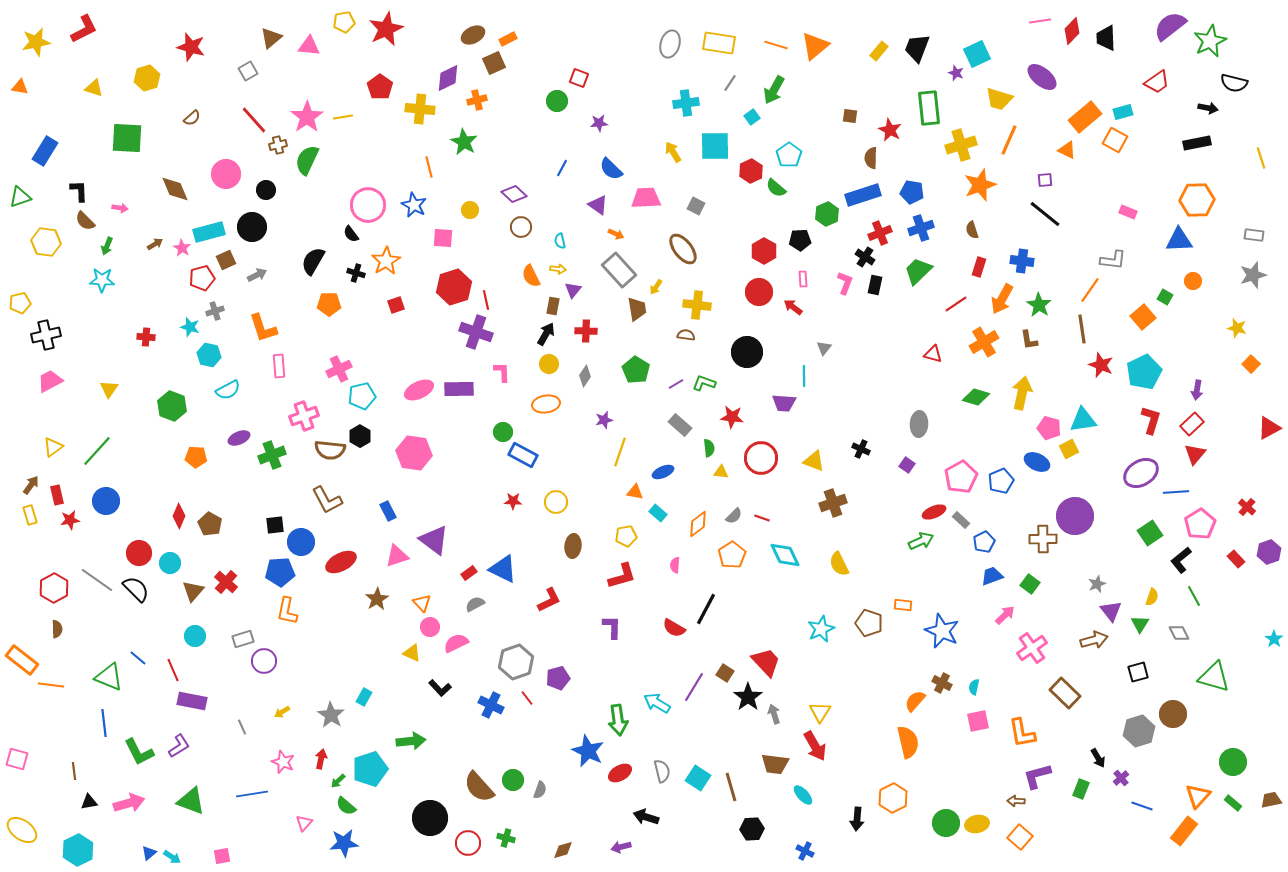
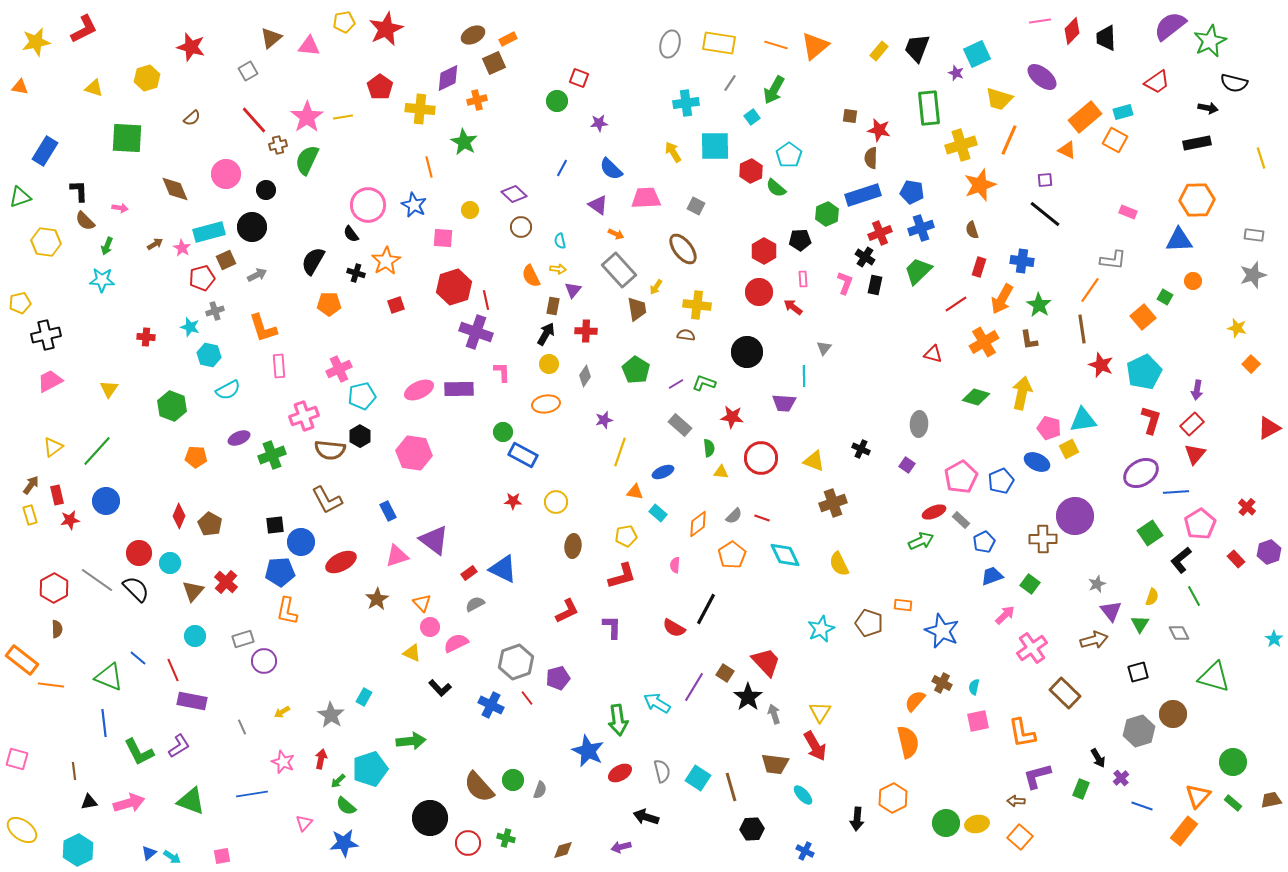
red star at (890, 130): moved 11 px left; rotated 15 degrees counterclockwise
red L-shape at (549, 600): moved 18 px right, 11 px down
